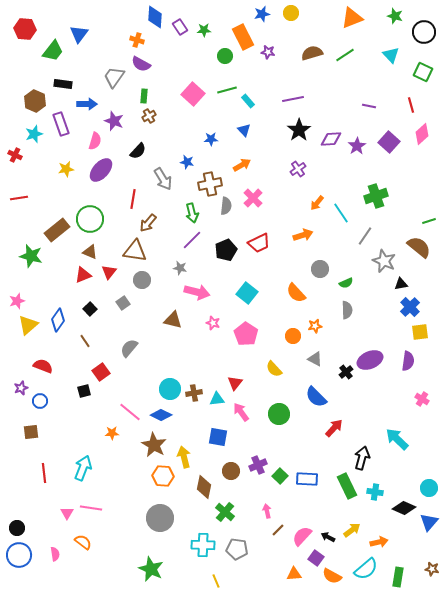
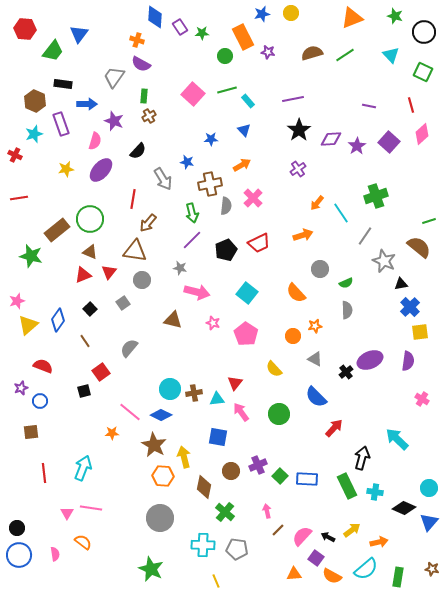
green star at (204, 30): moved 2 px left, 3 px down
